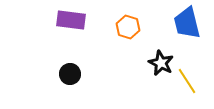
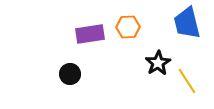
purple rectangle: moved 19 px right, 14 px down; rotated 16 degrees counterclockwise
orange hexagon: rotated 20 degrees counterclockwise
black star: moved 3 px left; rotated 15 degrees clockwise
